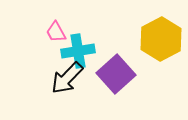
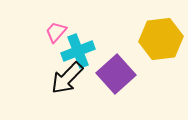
pink trapezoid: rotated 70 degrees clockwise
yellow hexagon: rotated 21 degrees clockwise
cyan cross: rotated 12 degrees counterclockwise
